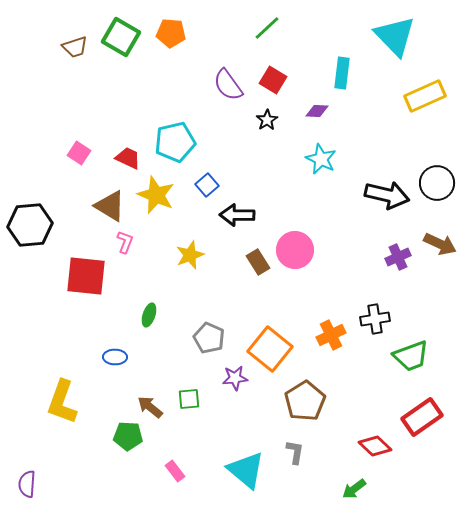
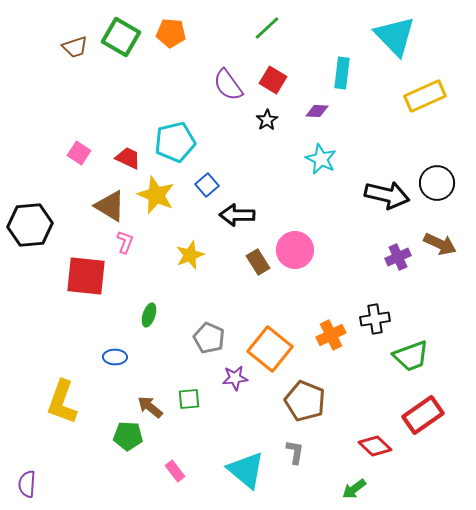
brown pentagon at (305, 401): rotated 18 degrees counterclockwise
red rectangle at (422, 417): moved 1 px right, 2 px up
